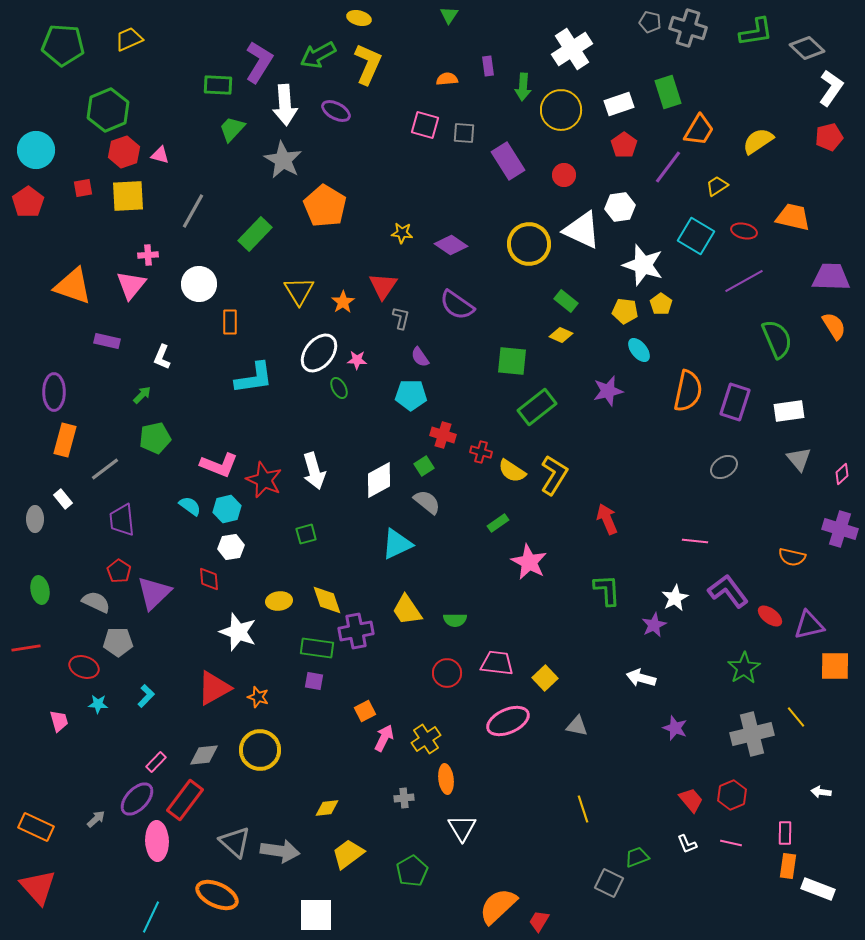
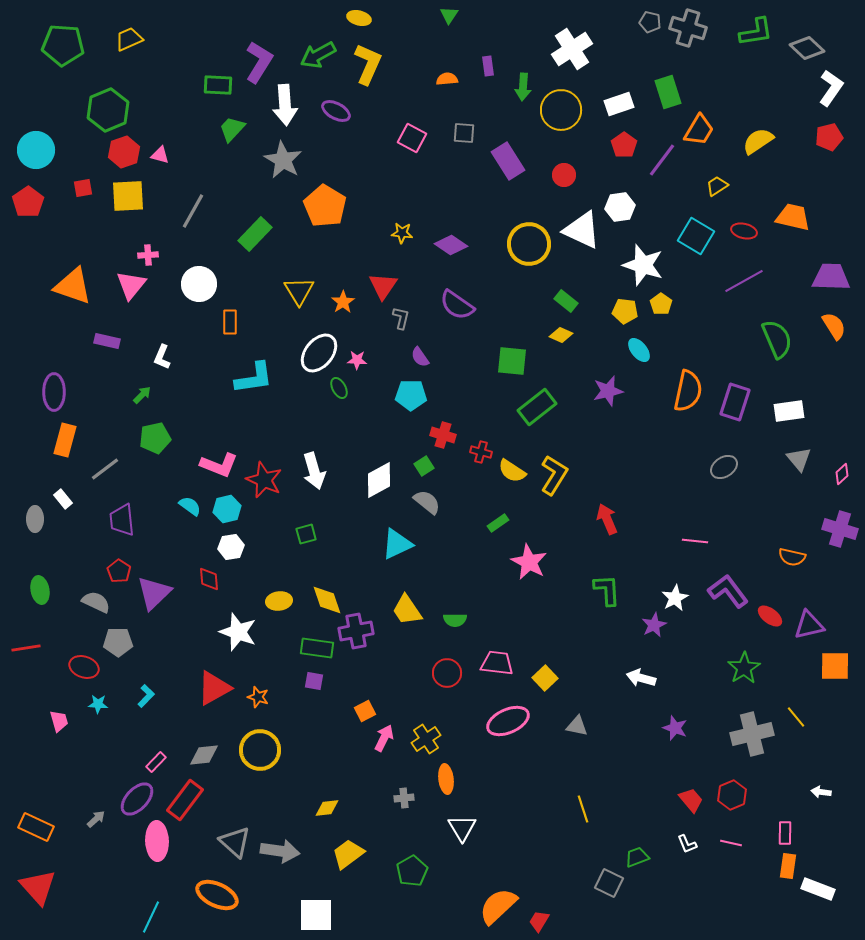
pink square at (425, 125): moved 13 px left, 13 px down; rotated 12 degrees clockwise
purple line at (668, 167): moved 6 px left, 7 px up
